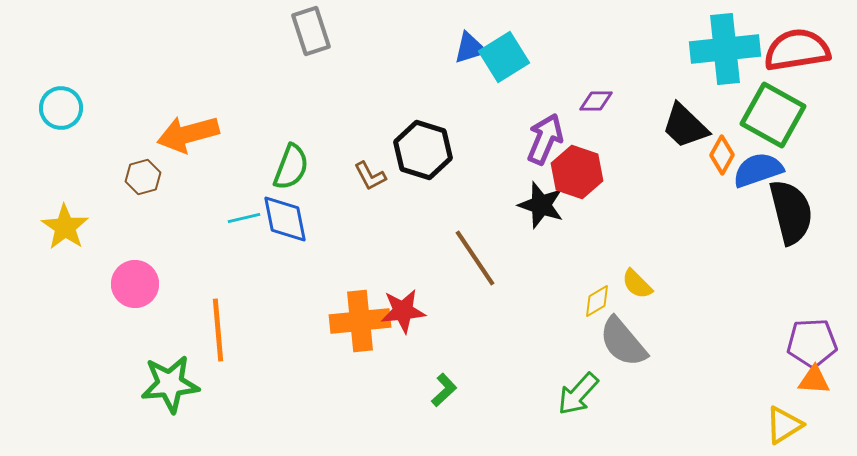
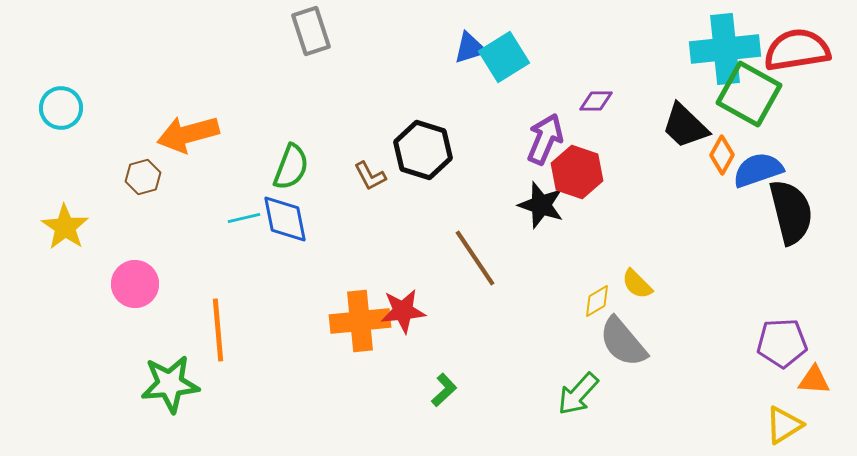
green square: moved 24 px left, 21 px up
purple pentagon: moved 30 px left
